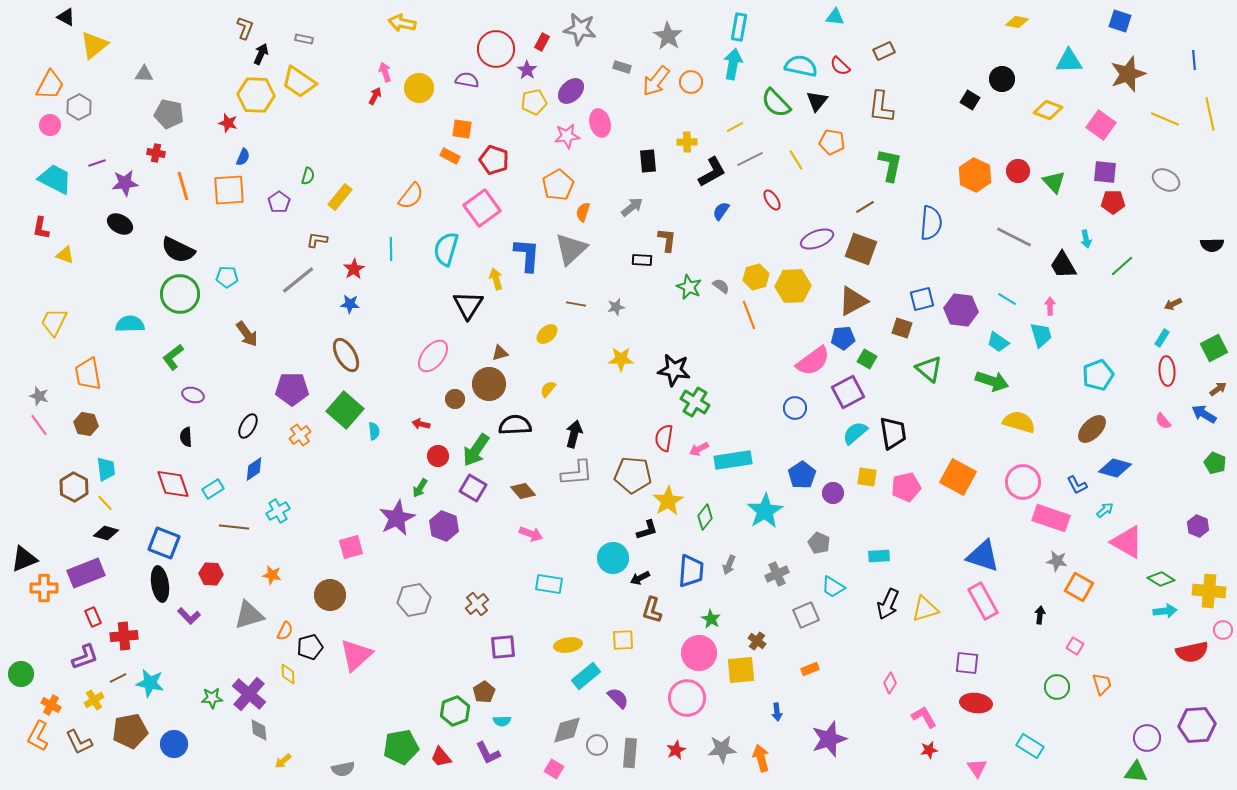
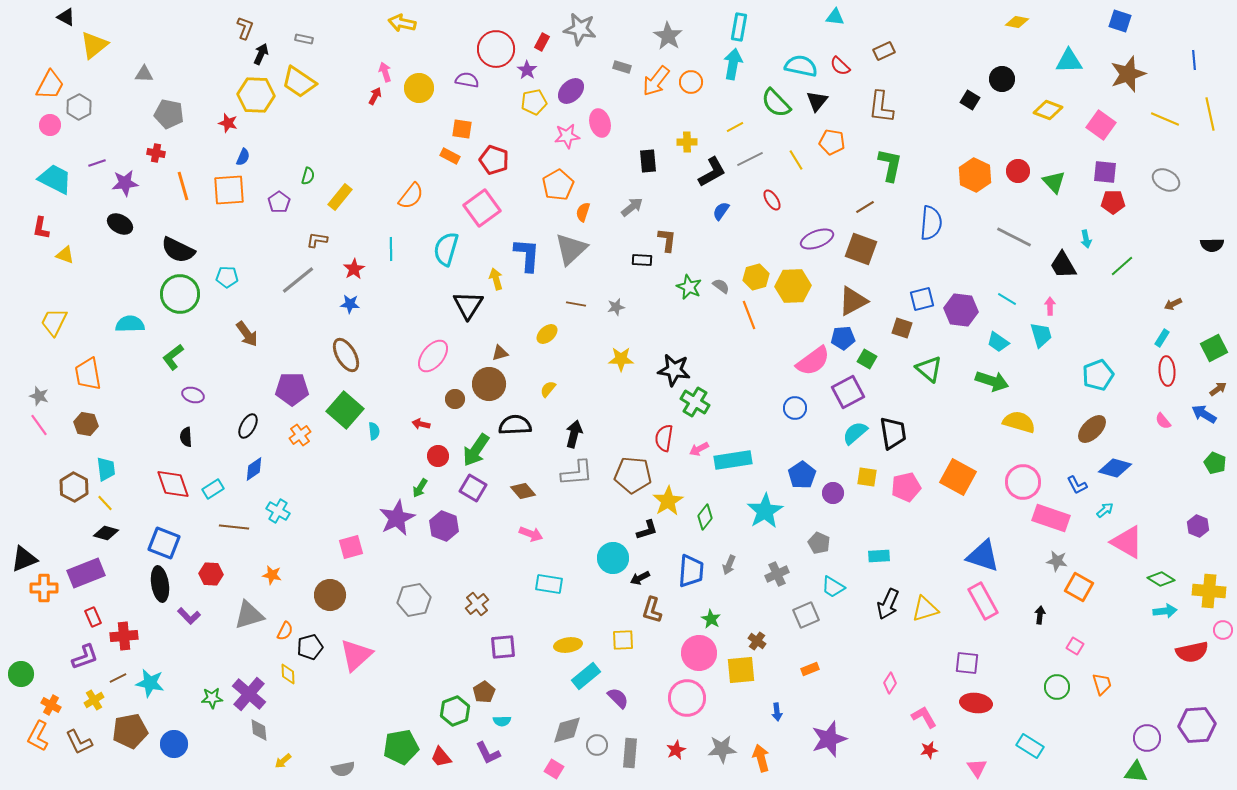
cyan cross at (278, 511): rotated 30 degrees counterclockwise
